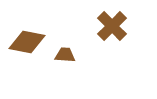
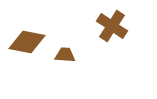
brown cross: rotated 12 degrees counterclockwise
